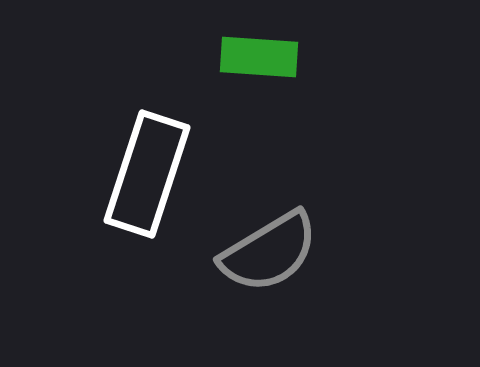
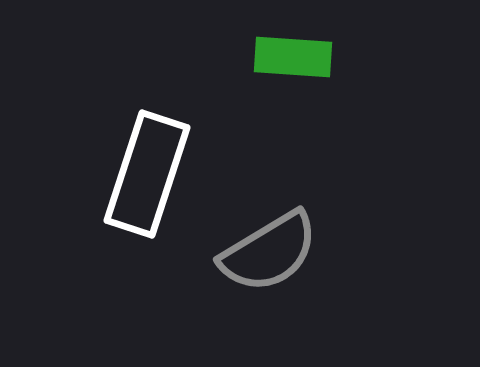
green rectangle: moved 34 px right
